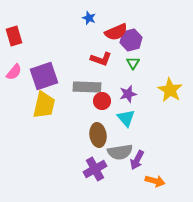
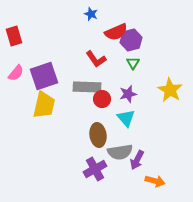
blue star: moved 2 px right, 4 px up
red L-shape: moved 5 px left; rotated 35 degrees clockwise
pink semicircle: moved 2 px right, 1 px down
red circle: moved 2 px up
